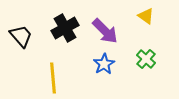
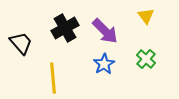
yellow triangle: rotated 18 degrees clockwise
black trapezoid: moved 7 px down
